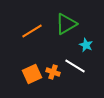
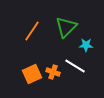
green triangle: moved 3 px down; rotated 15 degrees counterclockwise
orange line: rotated 25 degrees counterclockwise
cyan star: rotated 24 degrees counterclockwise
